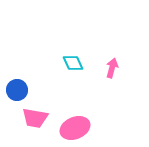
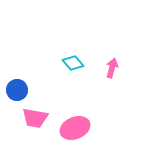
cyan diamond: rotated 15 degrees counterclockwise
